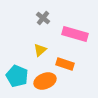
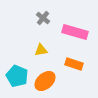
pink rectangle: moved 2 px up
yellow triangle: moved 1 px right; rotated 32 degrees clockwise
orange rectangle: moved 9 px right
orange ellipse: rotated 20 degrees counterclockwise
